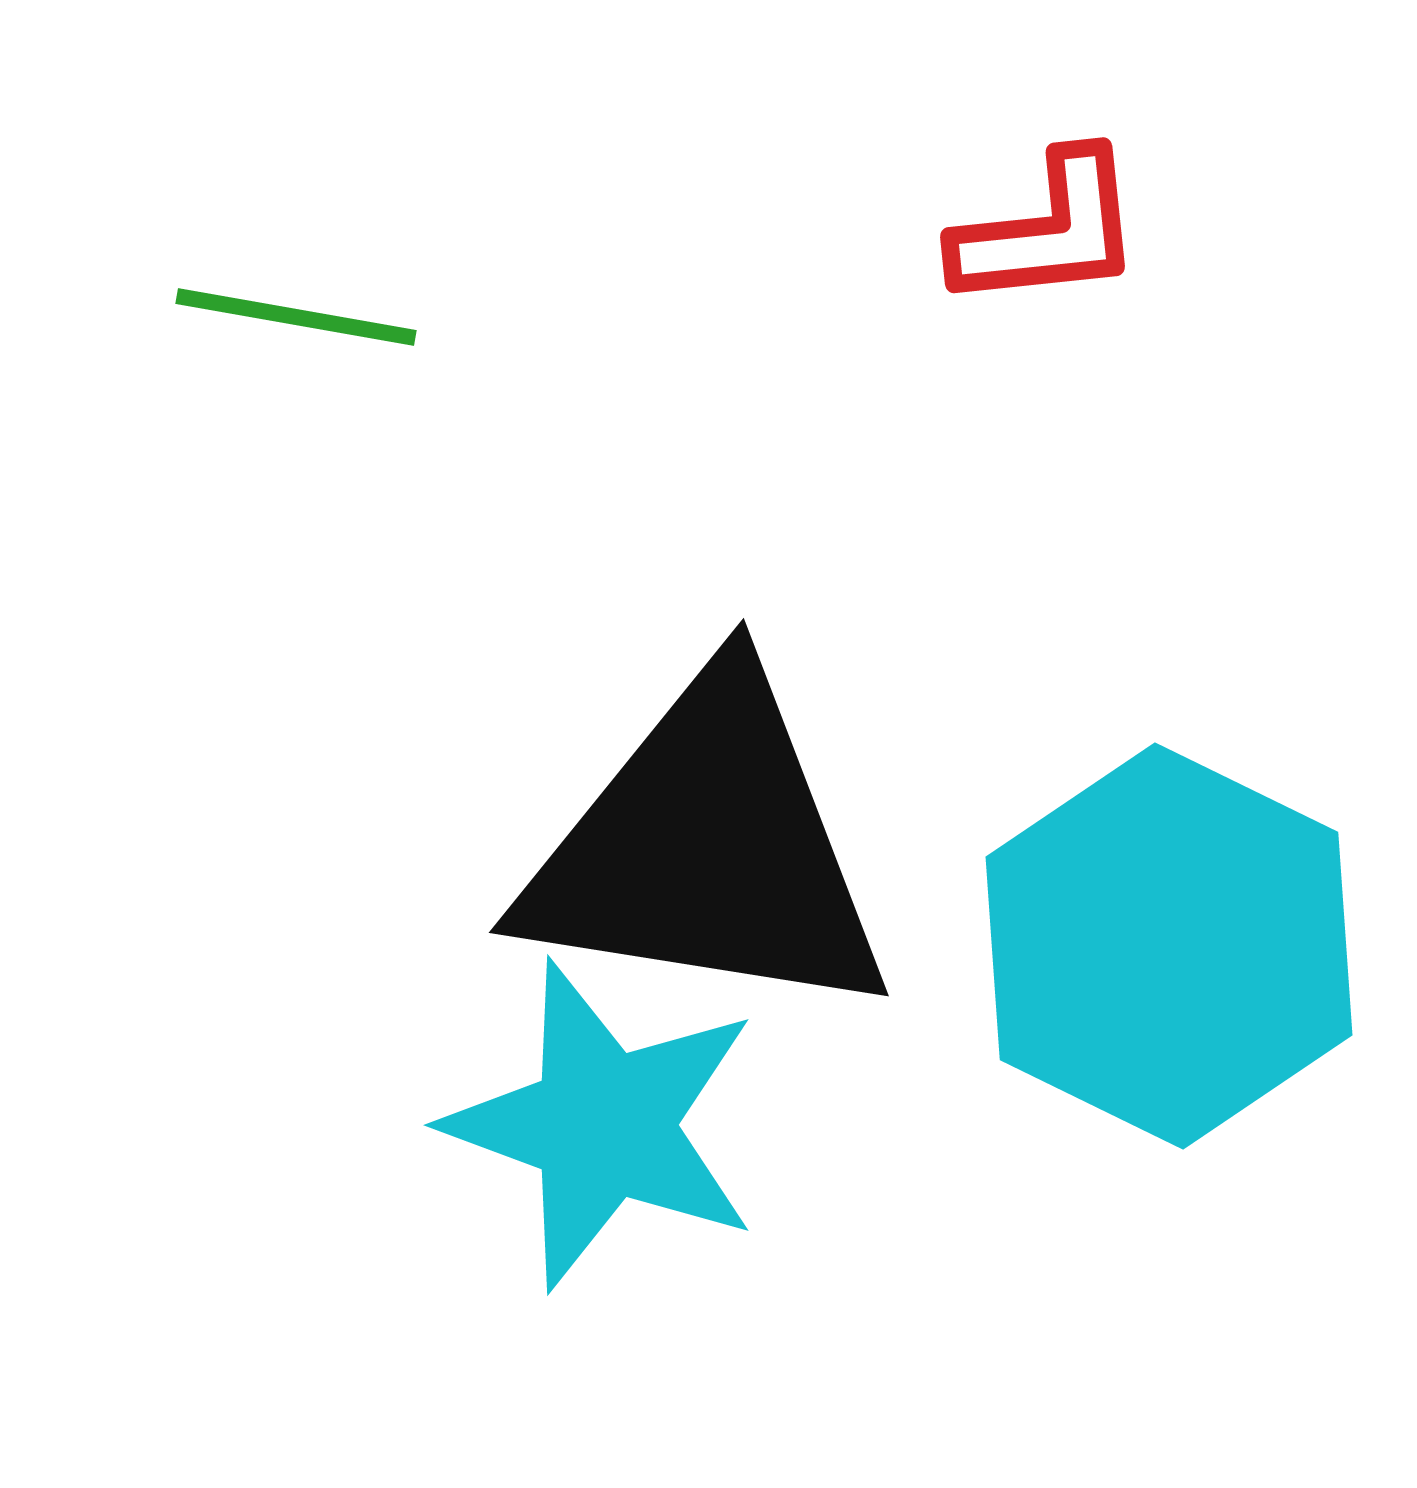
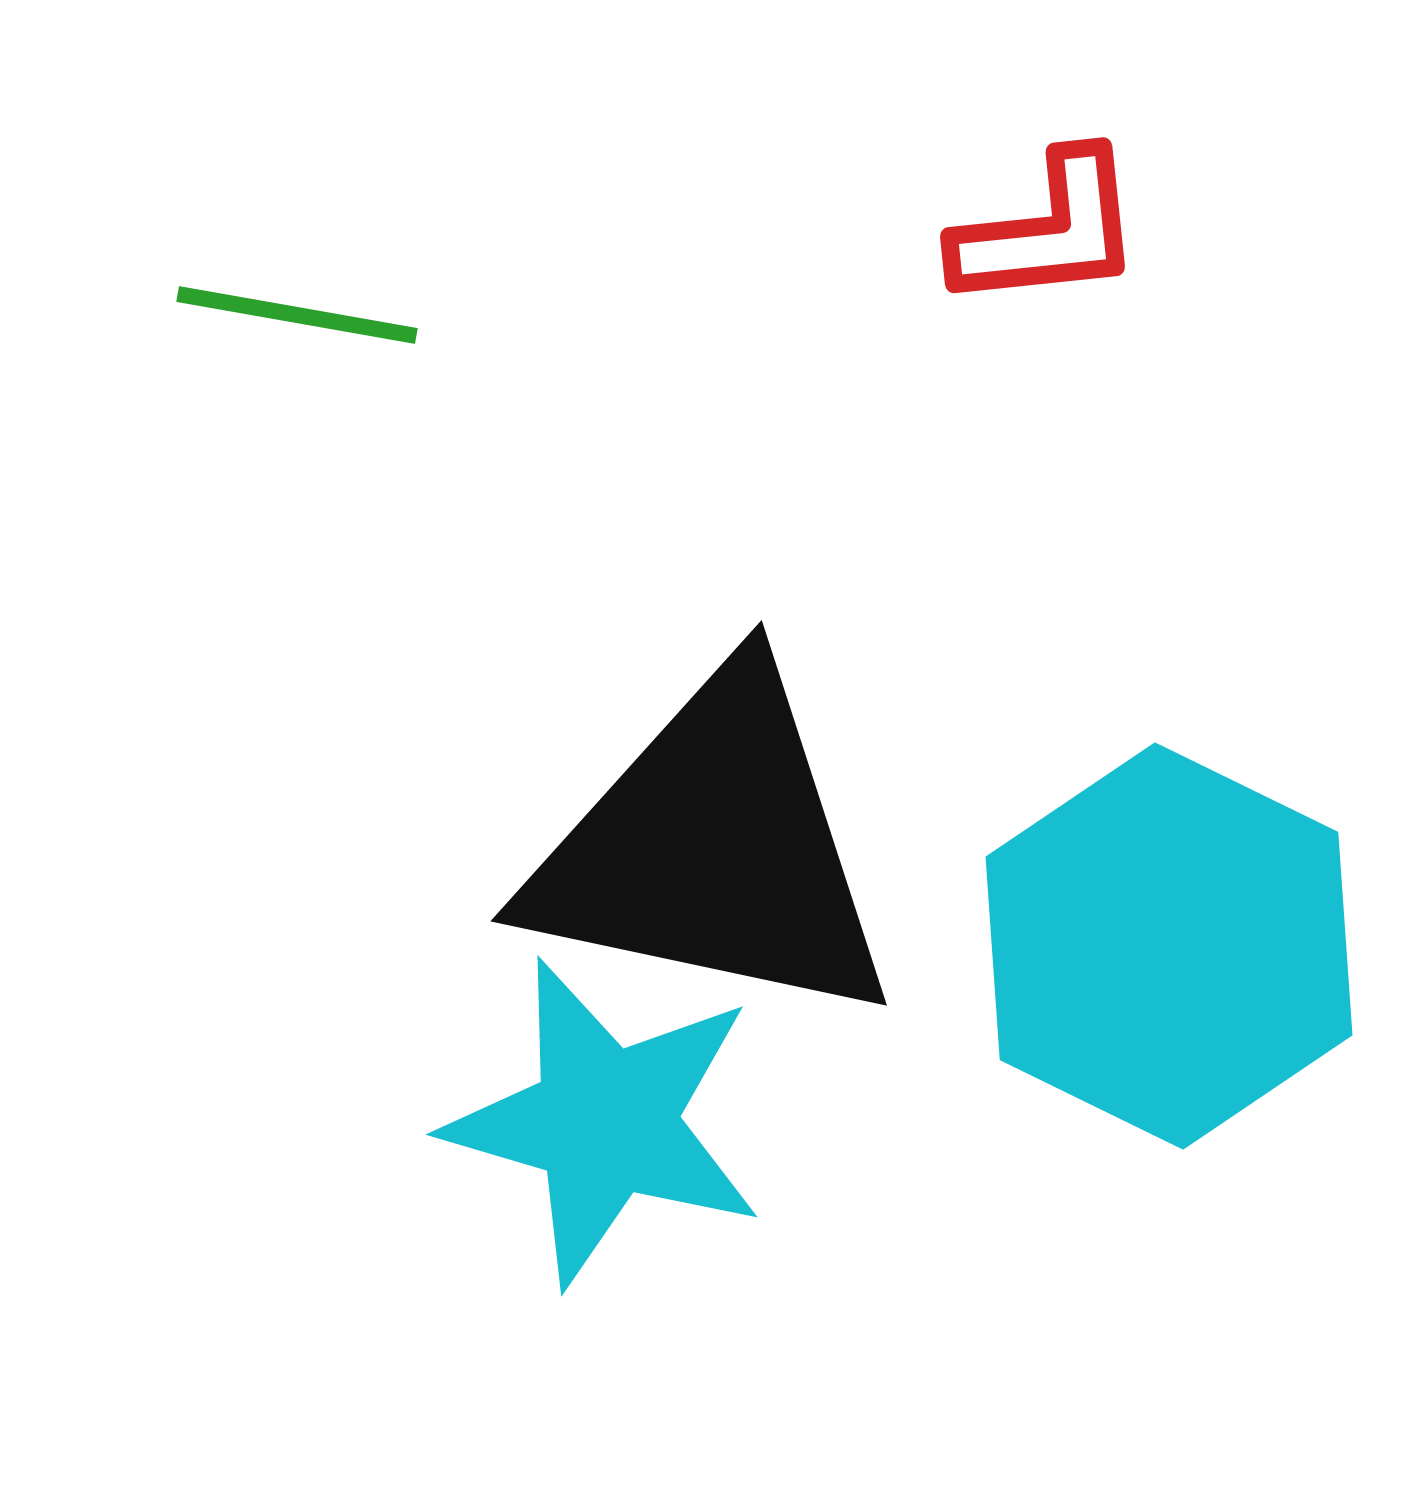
green line: moved 1 px right, 2 px up
black triangle: moved 6 px right; rotated 3 degrees clockwise
cyan star: moved 2 px right, 3 px up; rotated 4 degrees counterclockwise
